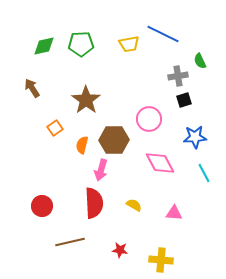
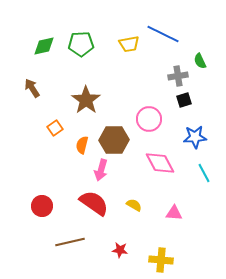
red semicircle: rotated 52 degrees counterclockwise
